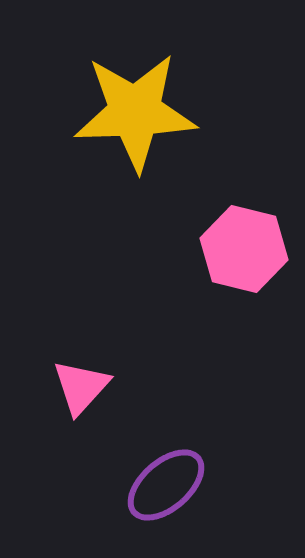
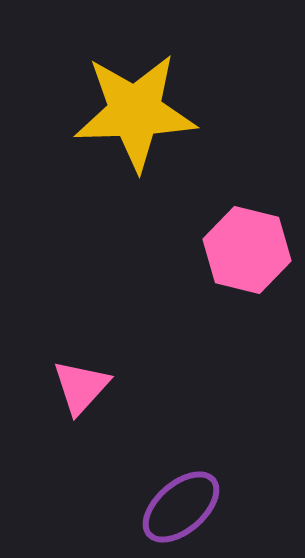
pink hexagon: moved 3 px right, 1 px down
purple ellipse: moved 15 px right, 22 px down
